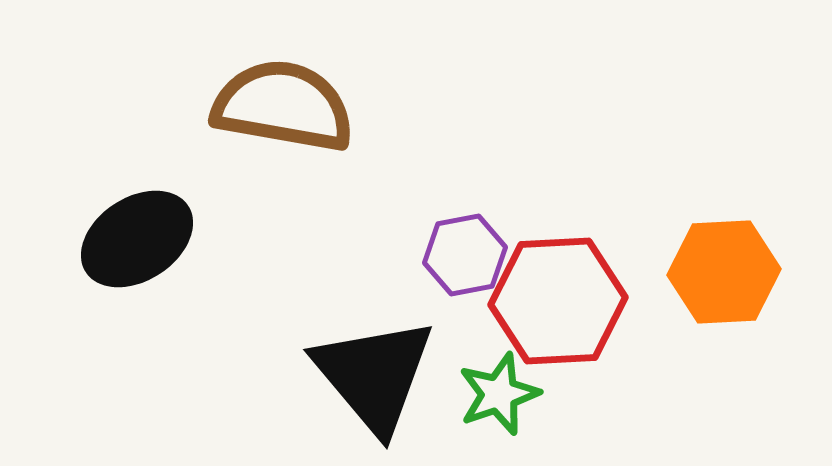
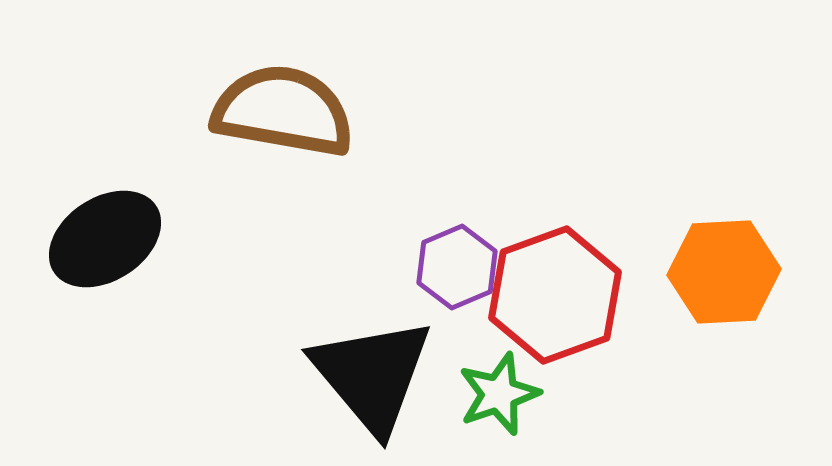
brown semicircle: moved 5 px down
black ellipse: moved 32 px left
purple hexagon: moved 8 px left, 12 px down; rotated 12 degrees counterclockwise
red hexagon: moved 3 px left, 6 px up; rotated 17 degrees counterclockwise
black triangle: moved 2 px left
